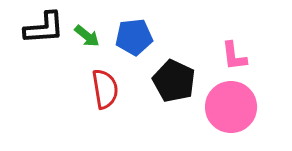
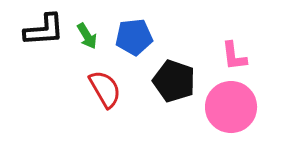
black L-shape: moved 2 px down
green arrow: rotated 20 degrees clockwise
black pentagon: rotated 6 degrees counterclockwise
red semicircle: rotated 21 degrees counterclockwise
